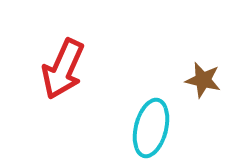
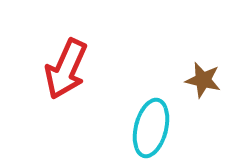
red arrow: moved 3 px right
